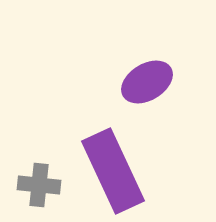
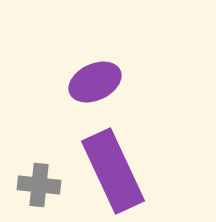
purple ellipse: moved 52 px left; rotated 6 degrees clockwise
